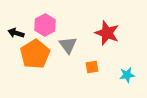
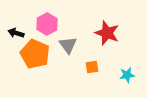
pink hexagon: moved 2 px right, 1 px up
orange pentagon: rotated 16 degrees counterclockwise
